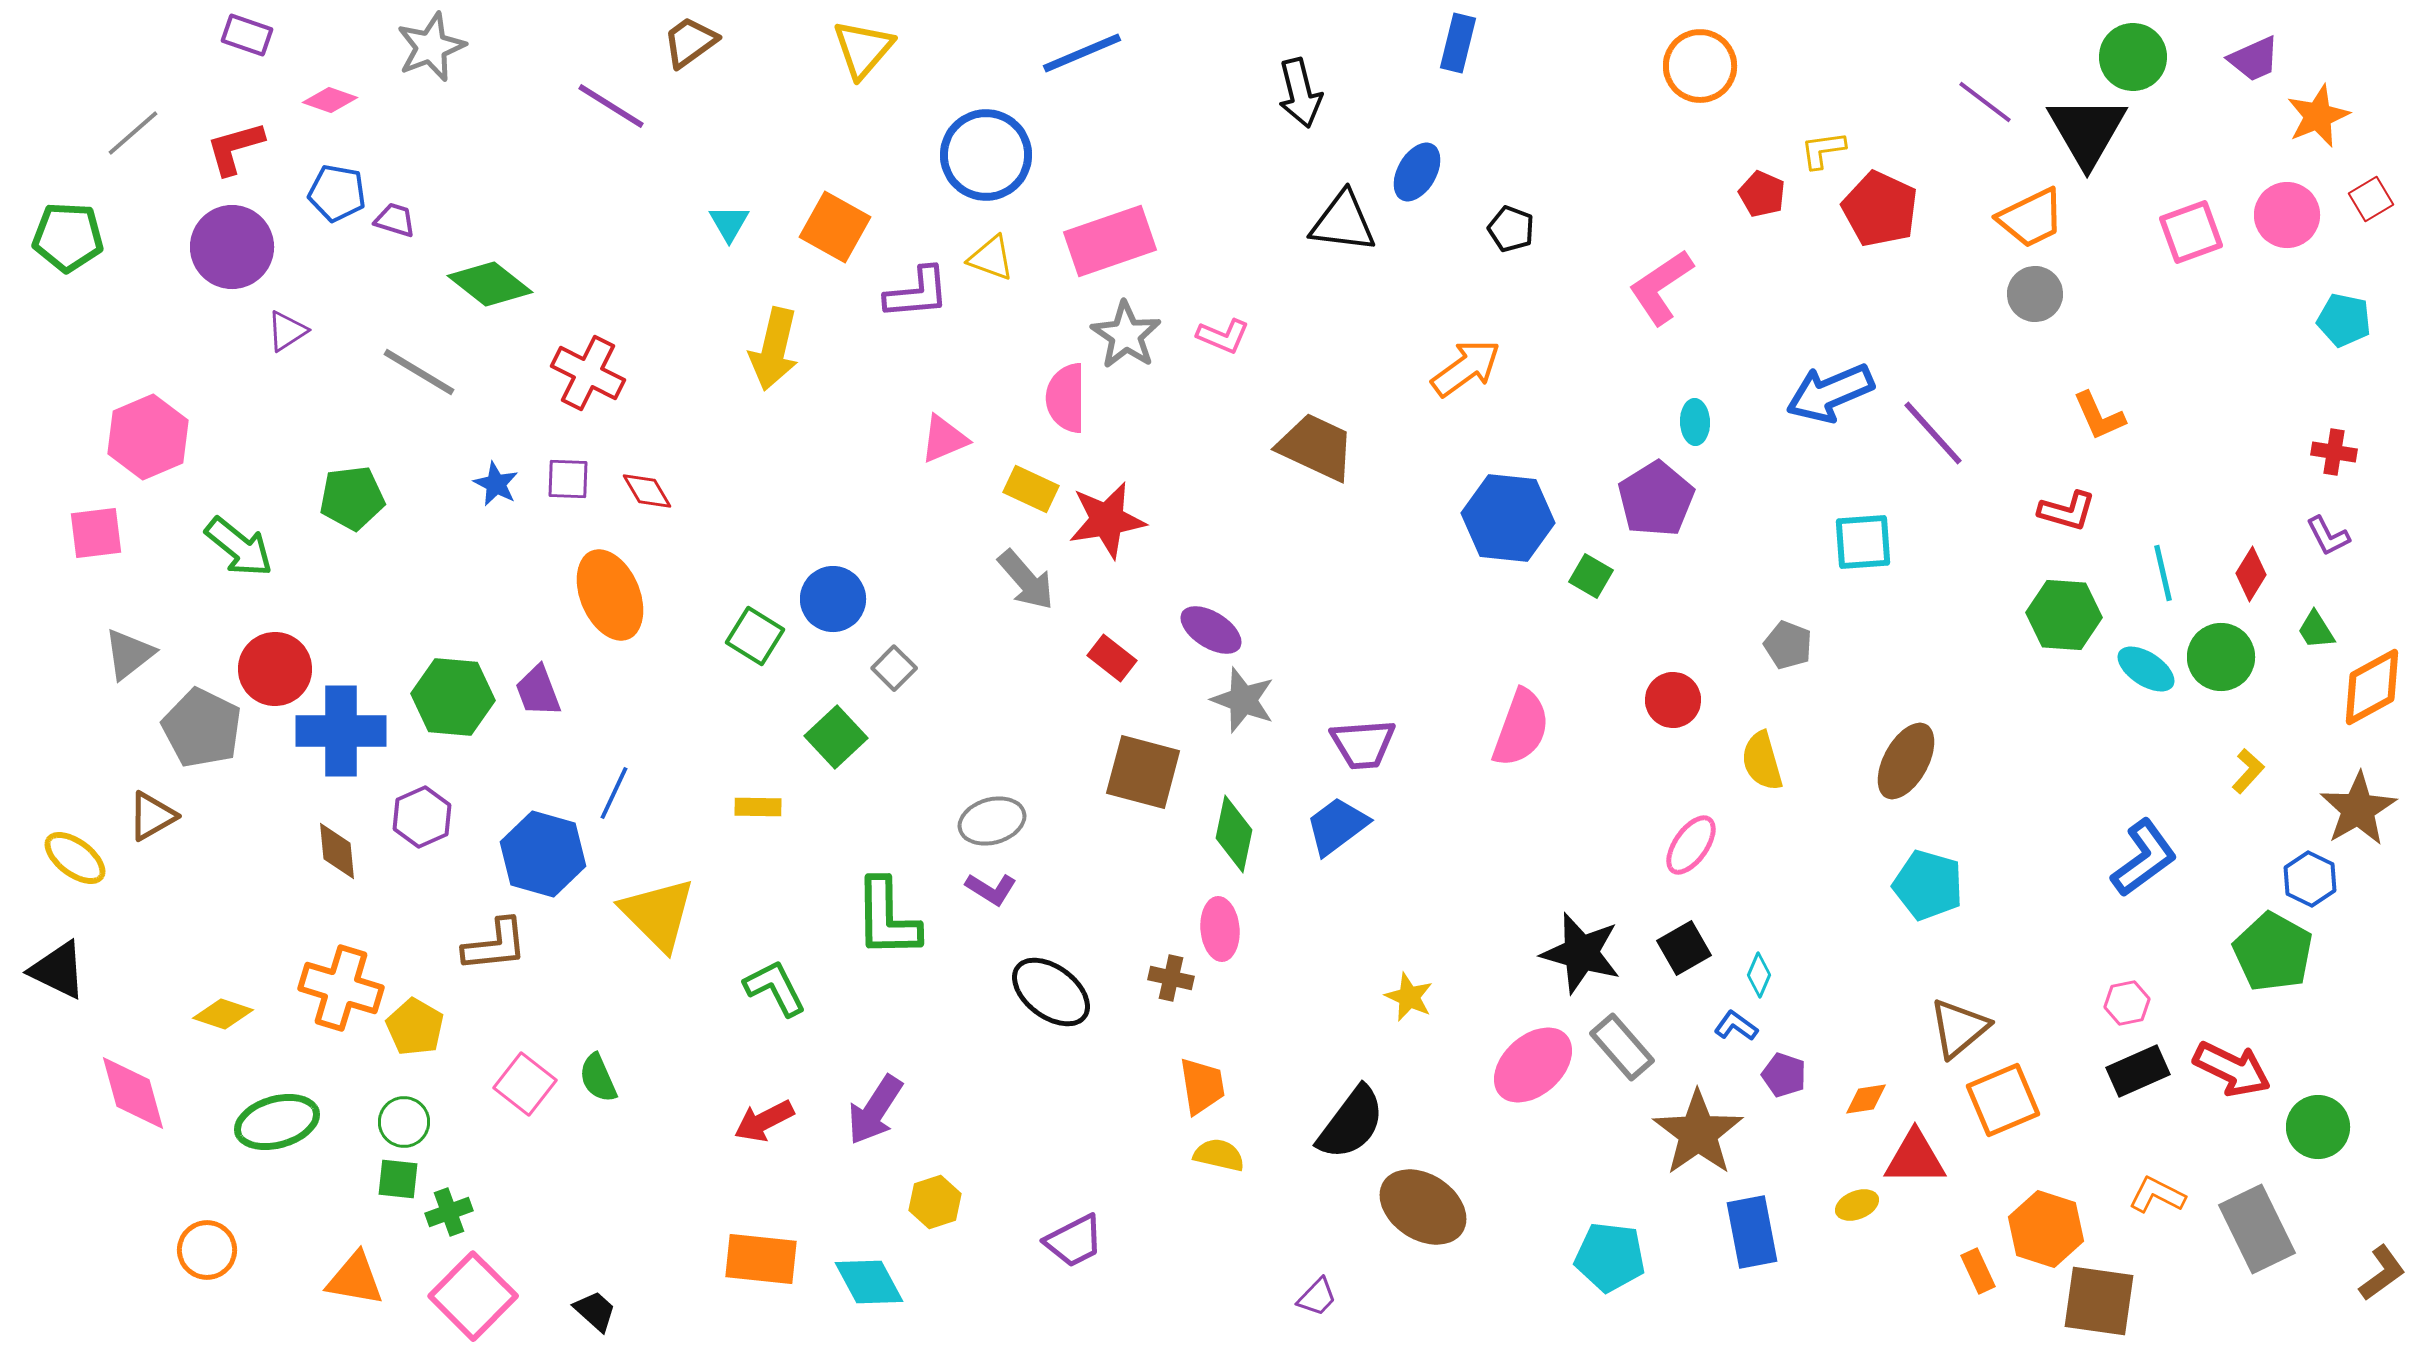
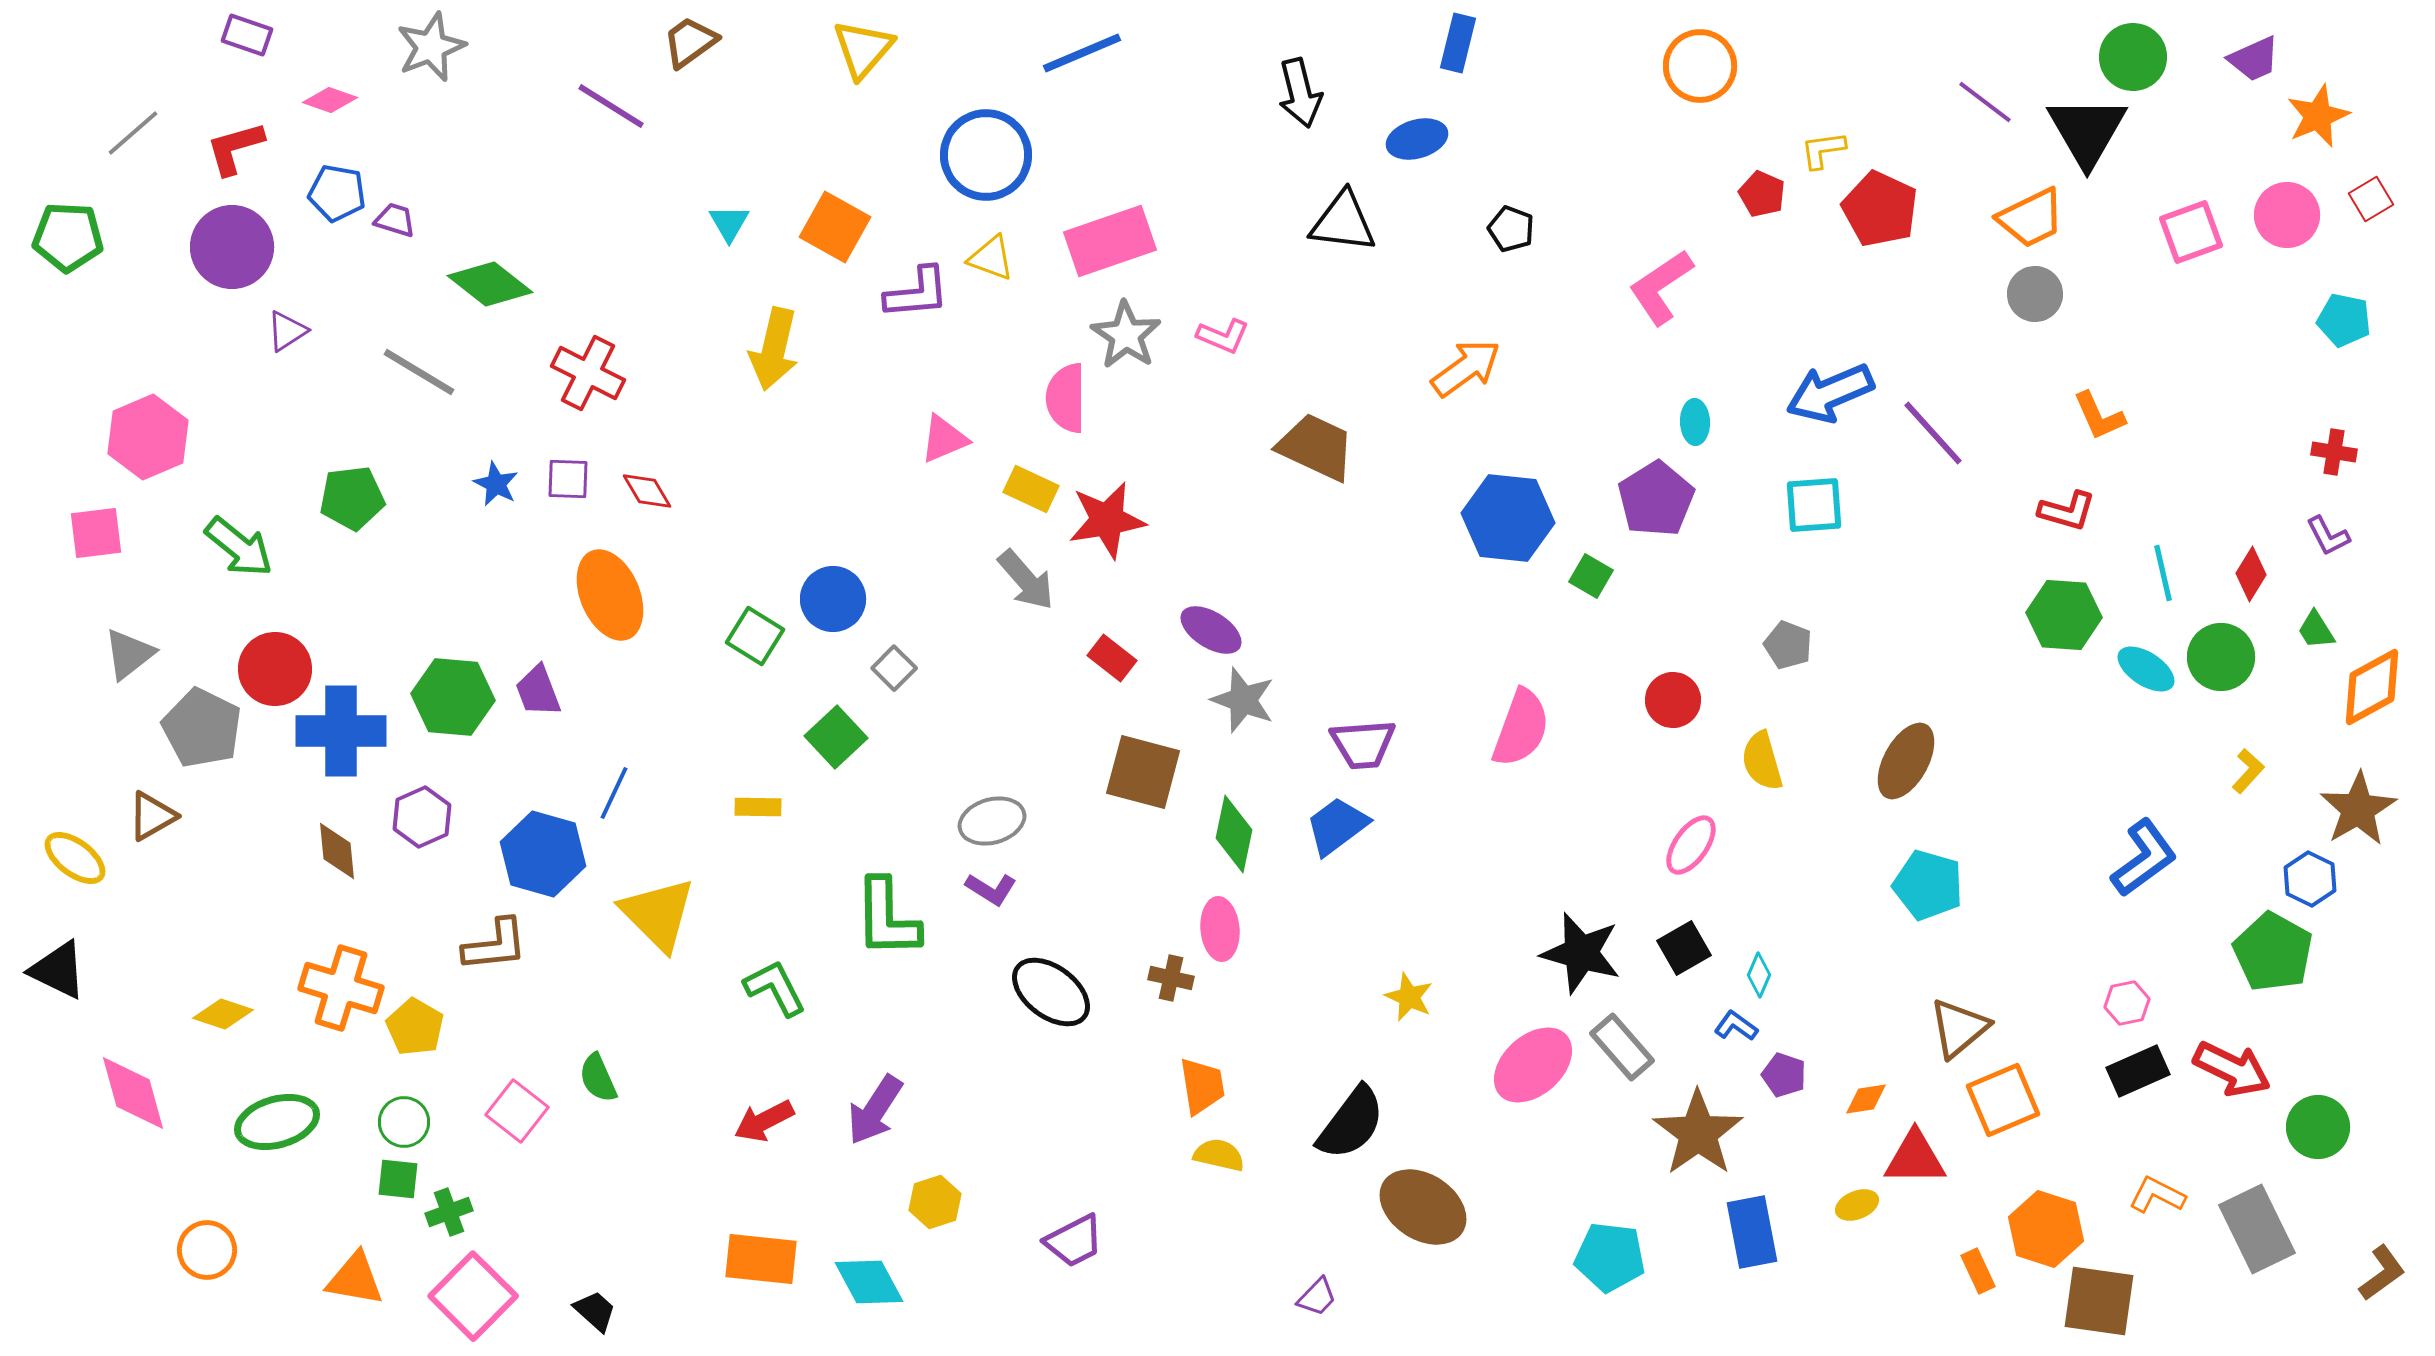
blue ellipse at (1417, 172): moved 33 px up; rotated 44 degrees clockwise
cyan square at (1863, 542): moved 49 px left, 37 px up
pink square at (525, 1084): moved 8 px left, 27 px down
